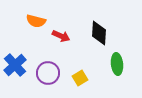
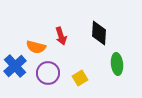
orange semicircle: moved 26 px down
red arrow: rotated 48 degrees clockwise
blue cross: moved 1 px down
